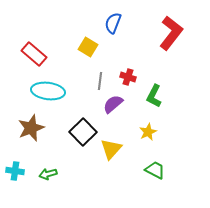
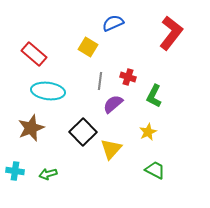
blue semicircle: rotated 45 degrees clockwise
